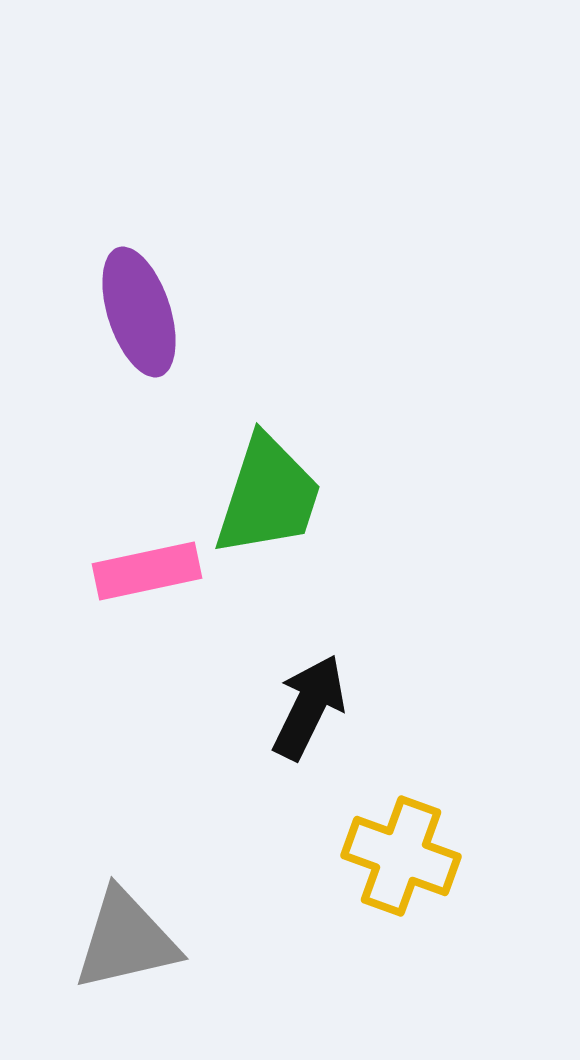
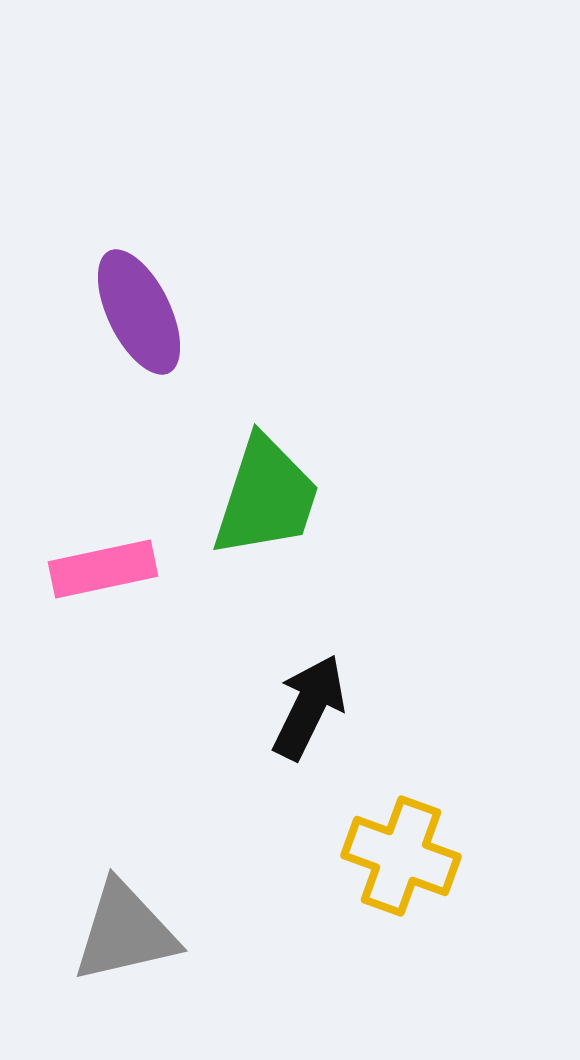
purple ellipse: rotated 8 degrees counterclockwise
green trapezoid: moved 2 px left, 1 px down
pink rectangle: moved 44 px left, 2 px up
gray triangle: moved 1 px left, 8 px up
